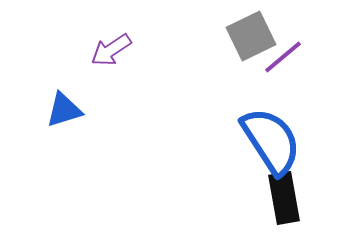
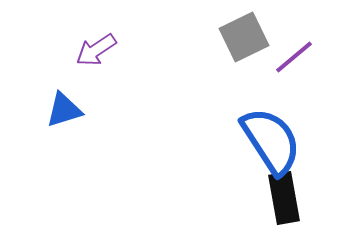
gray square: moved 7 px left, 1 px down
purple arrow: moved 15 px left
purple line: moved 11 px right
